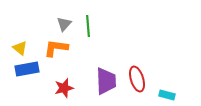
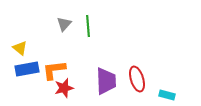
orange L-shape: moved 2 px left, 22 px down; rotated 15 degrees counterclockwise
